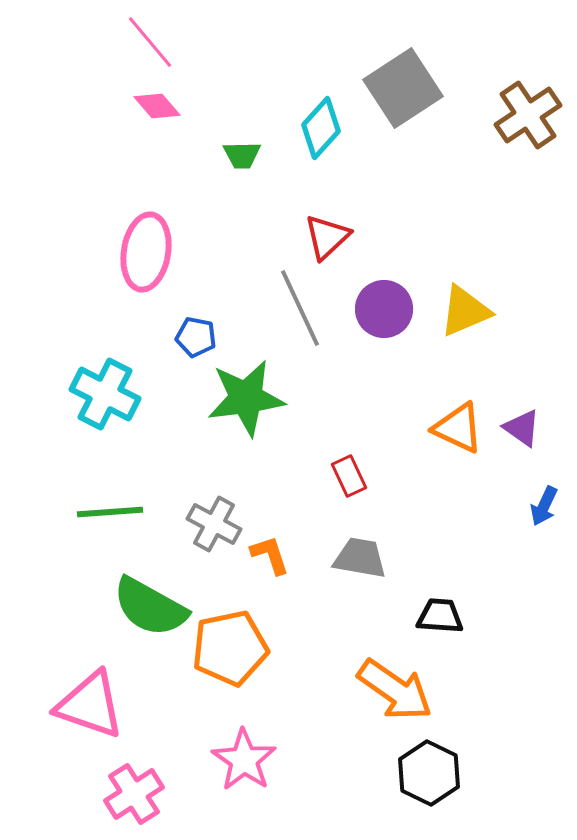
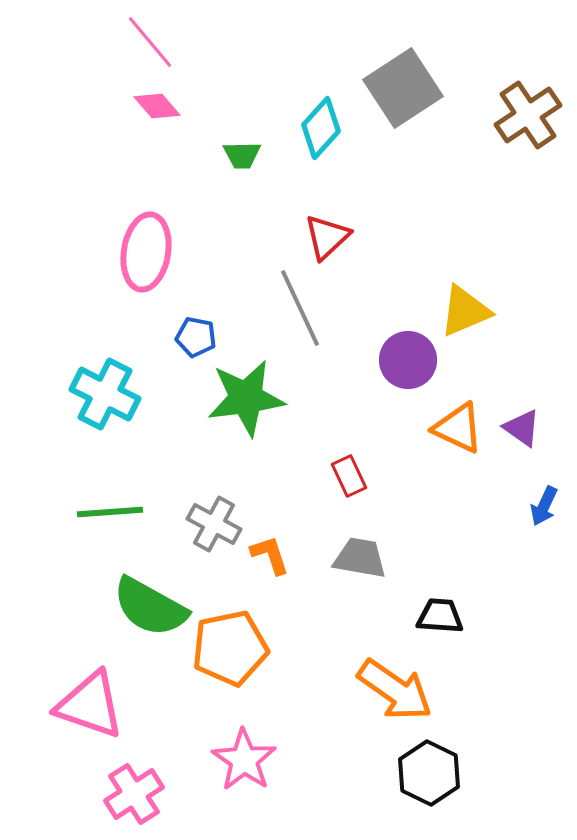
purple circle: moved 24 px right, 51 px down
